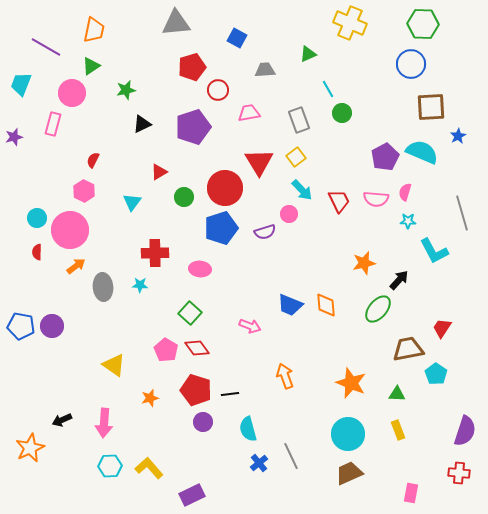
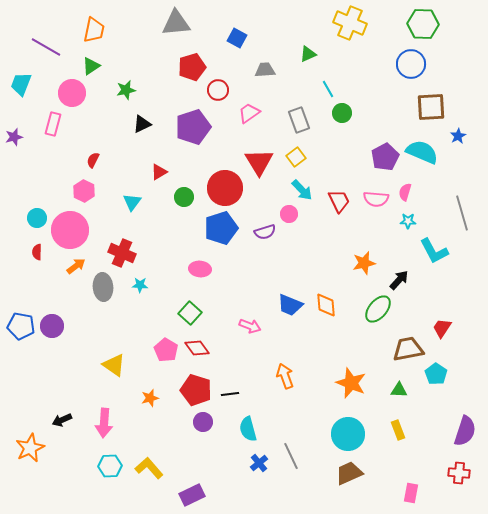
pink trapezoid at (249, 113): rotated 25 degrees counterclockwise
red cross at (155, 253): moved 33 px left; rotated 24 degrees clockwise
green triangle at (397, 394): moved 2 px right, 4 px up
